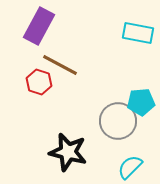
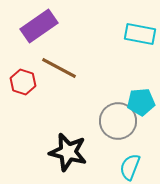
purple rectangle: rotated 27 degrees clockwise
cyan rectangle: moved 2 px right, 1 px down
brown line: moved 1 px left, 3 px down
red hexagon: moved 16 px left
cyan semicircle: rotated 24 degrees counterclockwise
